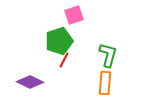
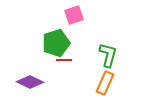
green pentagon: moved 3 px left, 2 px down
red line: rotated 63 degrees clockwise
orange rectangle: rotated 20 degrees clockwise
